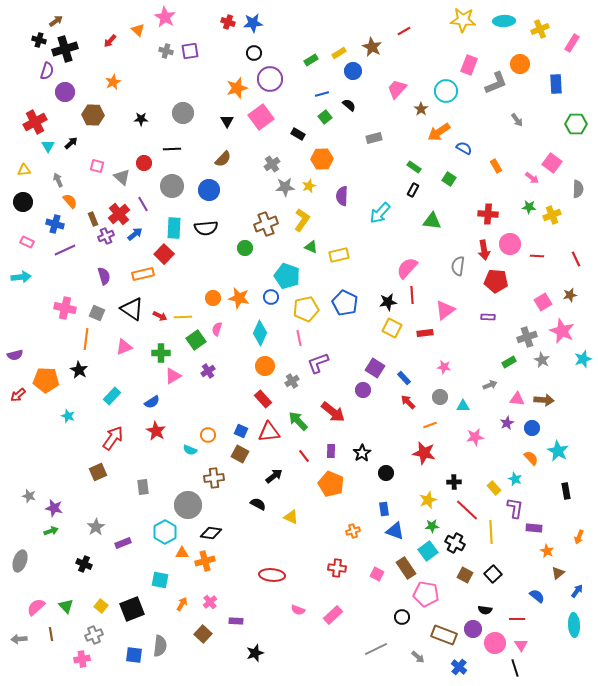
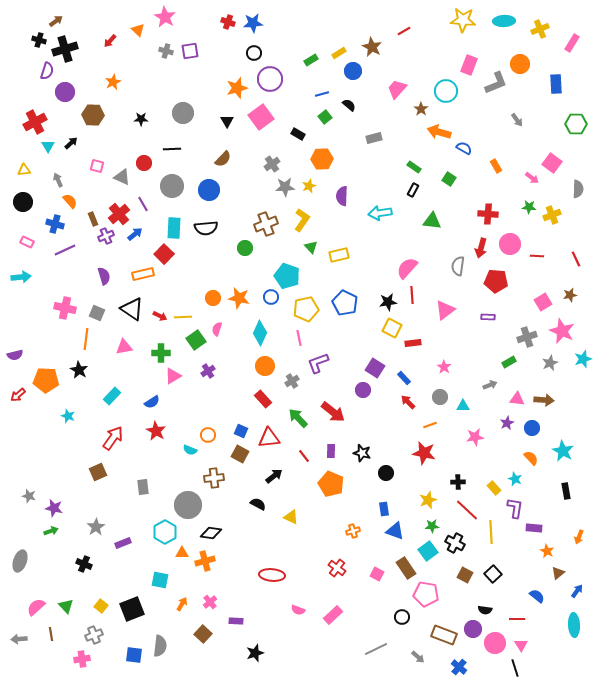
orange arrow at (439, 132): rotated 50 degrees clockwise
gray triangle at (122, 177): rotated 18 degrees counterclockwise
cyan arrow at (380, 213): rotated 40 degrees clockwise
green triangle at (311, 247): rotated 24 degrees clockwise
red arrow at (484, 250): moved 3 px left, 2 px up; rotated 24 degrees clockwise
red rectangle at (425, 333): moved 12 px left, 10 px down
pink triangle at (124, 347): rotated 12 degrees clockwise
gray star at (542, 360): moved 8 px right, 3 px down; rotated 21 degrees clockwise
pink star at (444, 367): rotated 24 degrees clockwise
green arrow at (298, 421): moved 3 px up
red triangle at (269, 432): moved 6 px down
cyan star at (558, 451): moved 5 px right
black star at (362, 453): rotated 24 degrees counterclockwise
black cross at (454, 482): moved 4 px right
red cross at (337, 568): rotated 30 degrees clockwise
